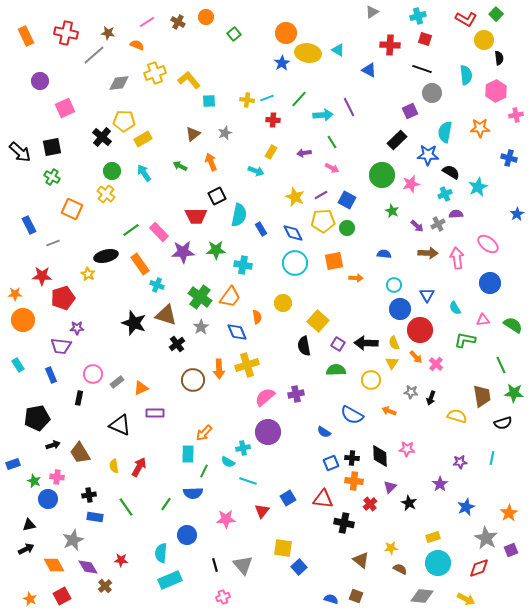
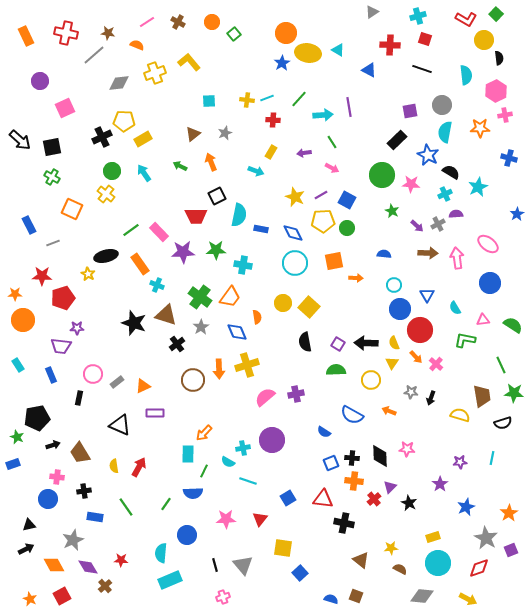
orange circle at (206, 17): moved 6 px right, 5 px down
yellow L-shape at (189, 80): moved 18 px up
gray circle at (432, 93): moved 10 px right, 12 px down
purple line at (349, 107): rotated 18 degrees clockwise
purple square at (410, 111): rotated 14 degrees clockwise
pink cross at (516, 115): moved 11 px left
black cross at (102, 137): rotated 24 degrees clockwise
black arrow at (20, 152): moved 12 px up
blue star at (428, 155): rotated 25 degrees clockwise
pink star at (411, 184): rotated 18 degrees clockwise
blue rectangle at (261, 229): rotated 48 degrees counterclockwise
yellow square at (318, 321): moved 9 px left, 14 px up
black semicircle at (304, 346): moved 1 px right, 4 px up
orange triangle at (141, 388): moved 2 px right, 2 px up
yellow semicircle at (457, 416): moved 3 px right, 1 px up
purple circle at (268, 432): moved 4 px right, 8 px down
green star at (34, 481): moved 17 px left, 44 px up
black cross at (89, 495): moved 5 px left, 4 px up
red cross at (370, 504): moved 4 px right, 5 px up
red triangle at (262, 511): moved 2 px left, 8 px down
blue square at (299, 567): moved 1 px right, 6 px down
yellow arrow at (466, 599): moved 2 px right
